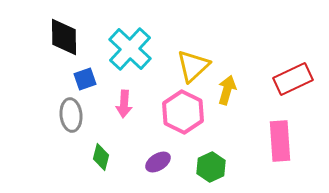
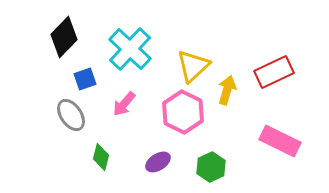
black diamond: rotated 45 degrees clockwise
red rectangle: moved 19 px left, 7 px up
pink arrow: rotated 36 degrees clockwise
gray ellipse: rotated 28 degrees counterclockwise
pink rectangle: rotated 60 degrees counterclockwise
